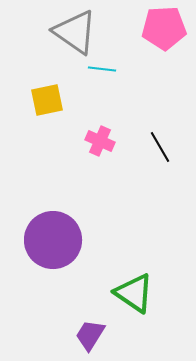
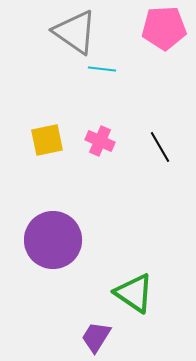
yellow square: moved 40 px down
purple trapezoid: moved 6 px right, 2 px down
